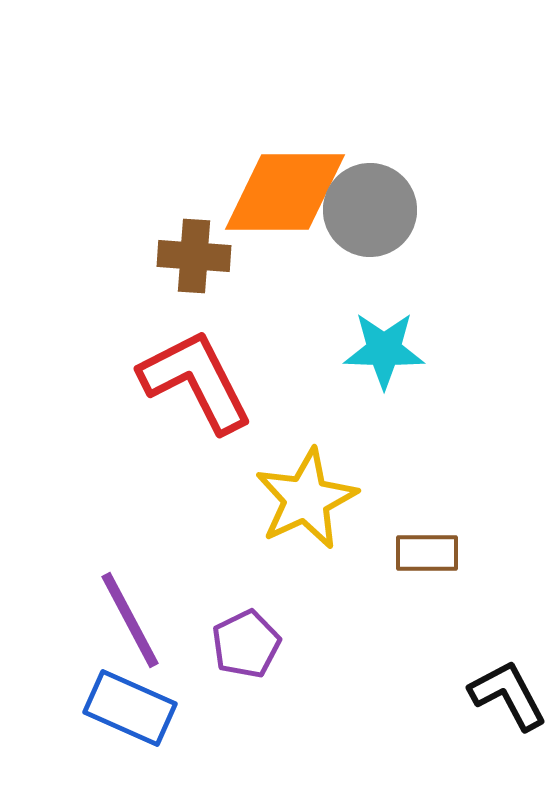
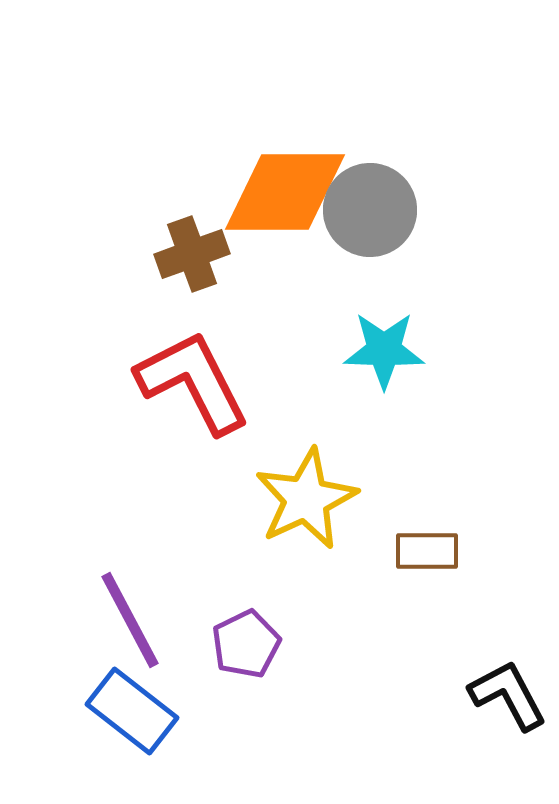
brown cross: moved 2 px left, 2 px up; rotated 24 degrees counterclockwise
red L-shape: moved 3 px left, 1 px down
brown rectangle: moved 2 px up
blue rectangle: moved 2 px right, 3 px down; rotated 14 degrees clockwise
